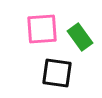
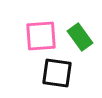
pink square: moved 1 px left, 7 px down
